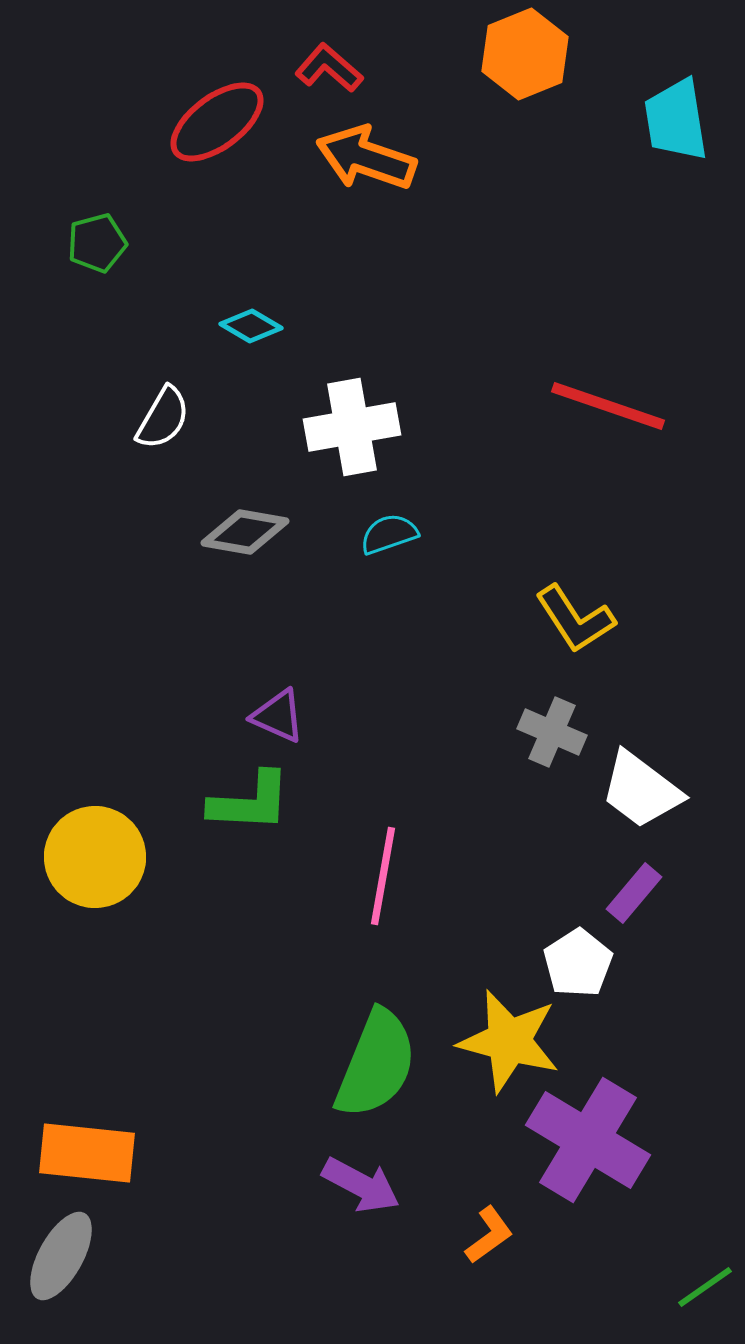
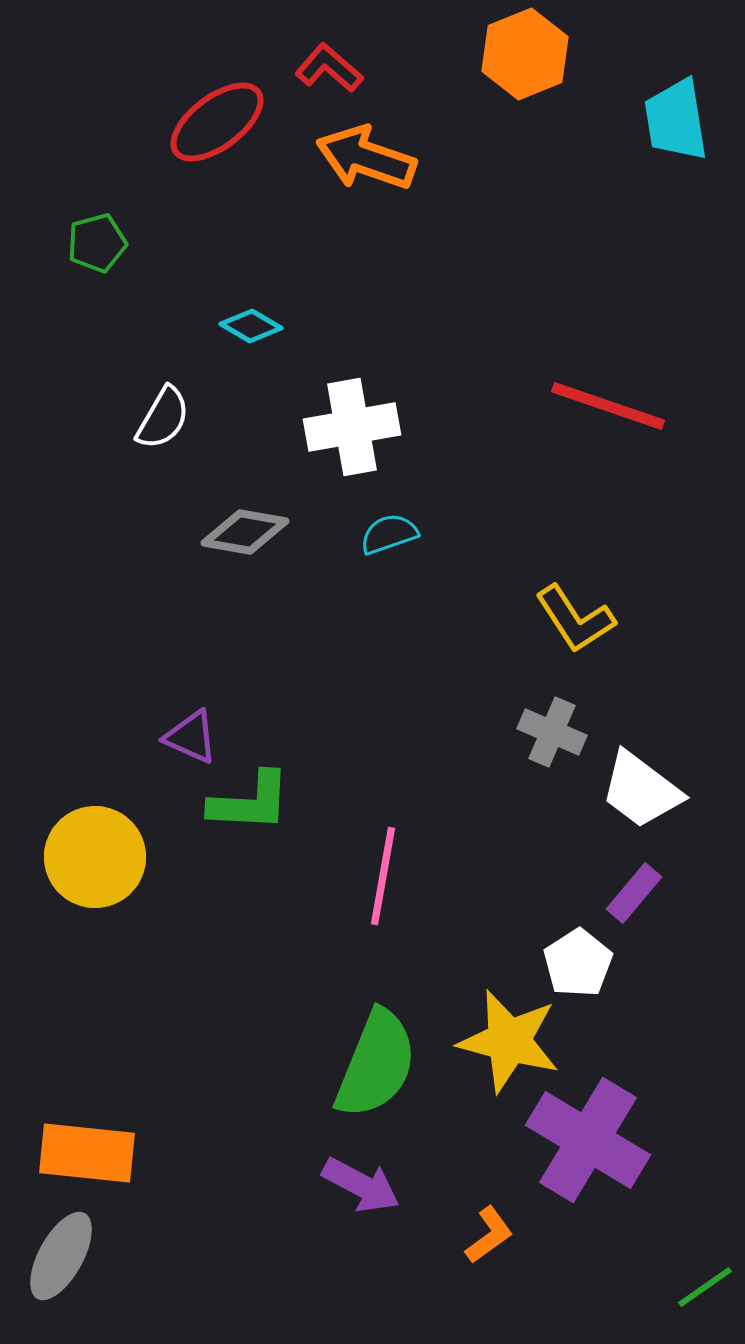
purple triangle: moved 87 px left, 21 px down
